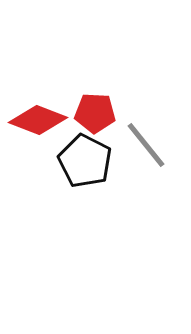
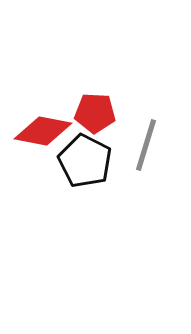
red diamond: moved 5 px right, 11 px down; rotated 10 degrees counterclockwise
gray line: rotated 56 degrees clockwise
